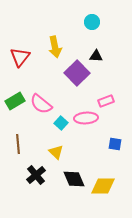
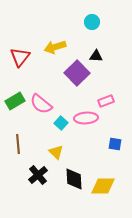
yellow arrow: rotated 85 degrees clockwise
black cross: moved 2 px right
black diamond: rotated 20 degrees clockwise
